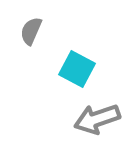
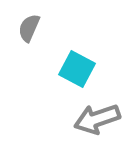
gray semicircle: moved 2 px left, 3 px up
